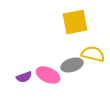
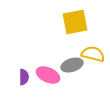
purple semicircle: rotated 70 degrees counterclockwise
